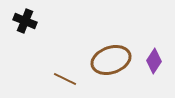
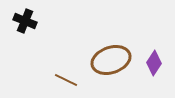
purple diamond: moved 2 px down
brown line: moved 1 px right, 1 px down
